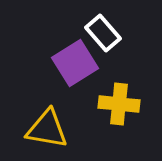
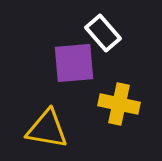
purple square: moved 1 px left; rotated 27 degrees clockwise
yellow cross: rotated 6 degrees clockwise
